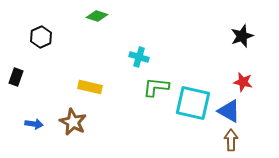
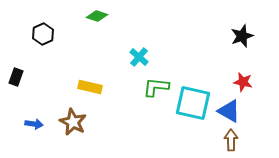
black hexagon: moved 2 px right, 3 px up
cyan cross: rotated 24 degrees clockwise
